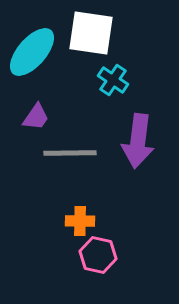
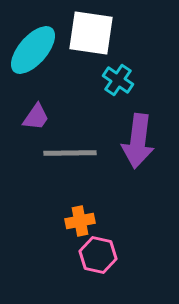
cyan ellipse: moved 1 px right, 2 px up
cyan cross: moved 5 px right
orange cross: rotated 12 degrees counterclockwise
